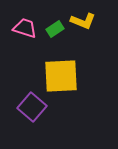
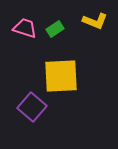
yellow L-shape: moved 12 px right
